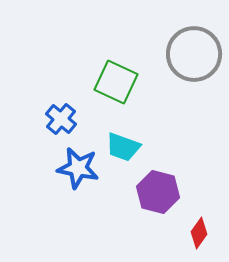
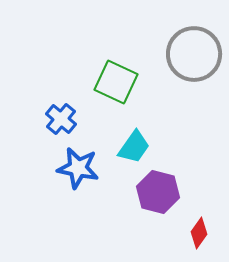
cyan trapezoid: moved 11 px right; rotated 75 degrees counterclockwise
